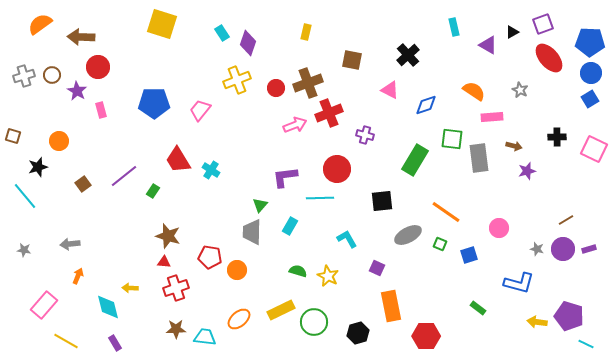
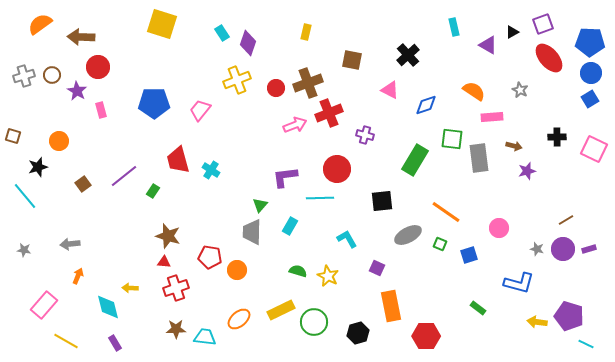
red trapezoid at (178, 160): rotated 16 degrees clockwise
